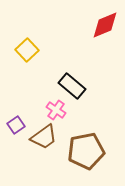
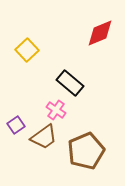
red diamond: moved 5 px left, 8 px down
black rectangle: moved 2 px left, 3 px up
brown pentagon: rotated 12 degrees counterclockwise
